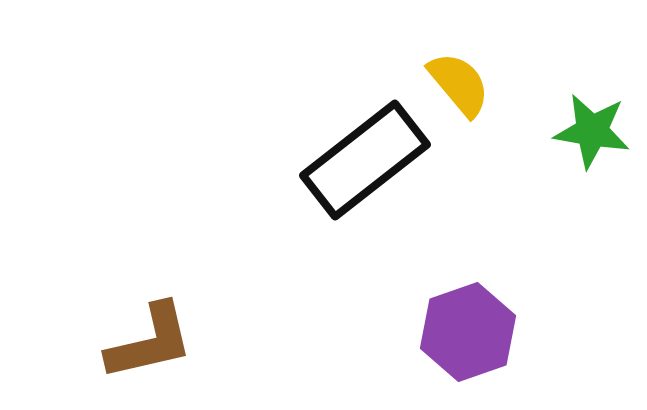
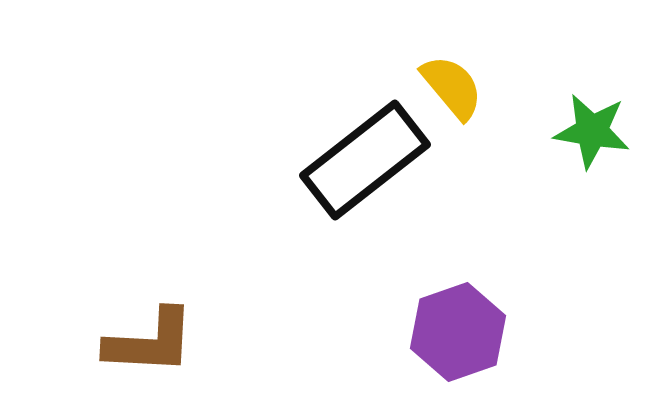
yellow semicircle: moved 7 px left, 3 px down
purple hexagon: moved 10 px left
brown L-shape: rotated 16 degrees clockwise
